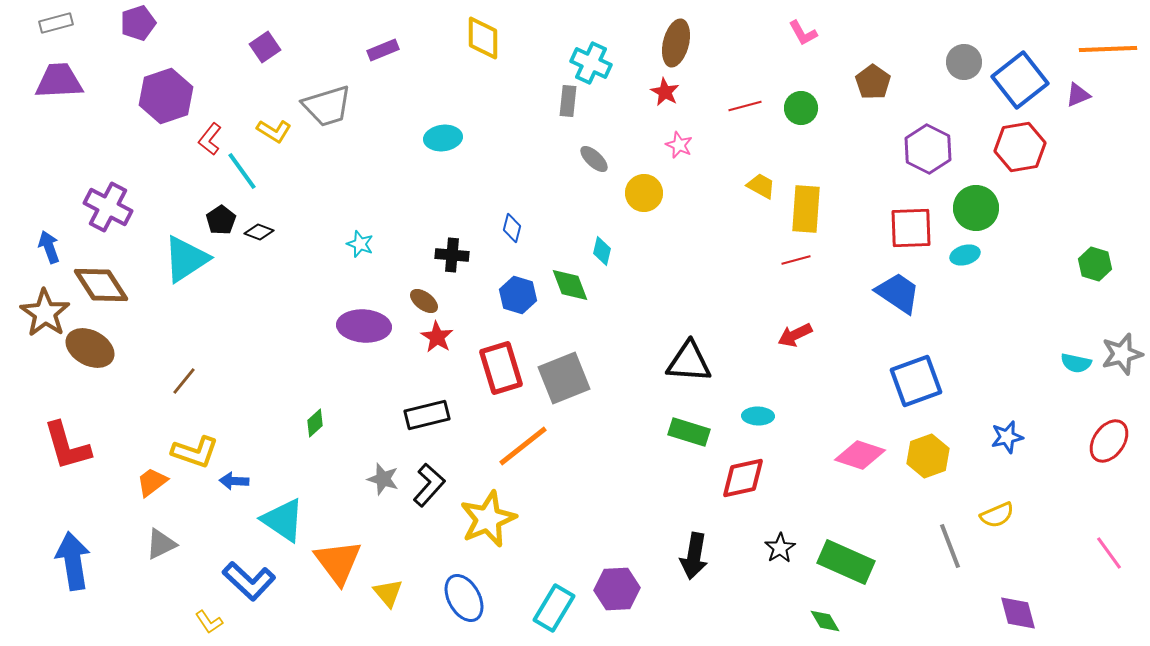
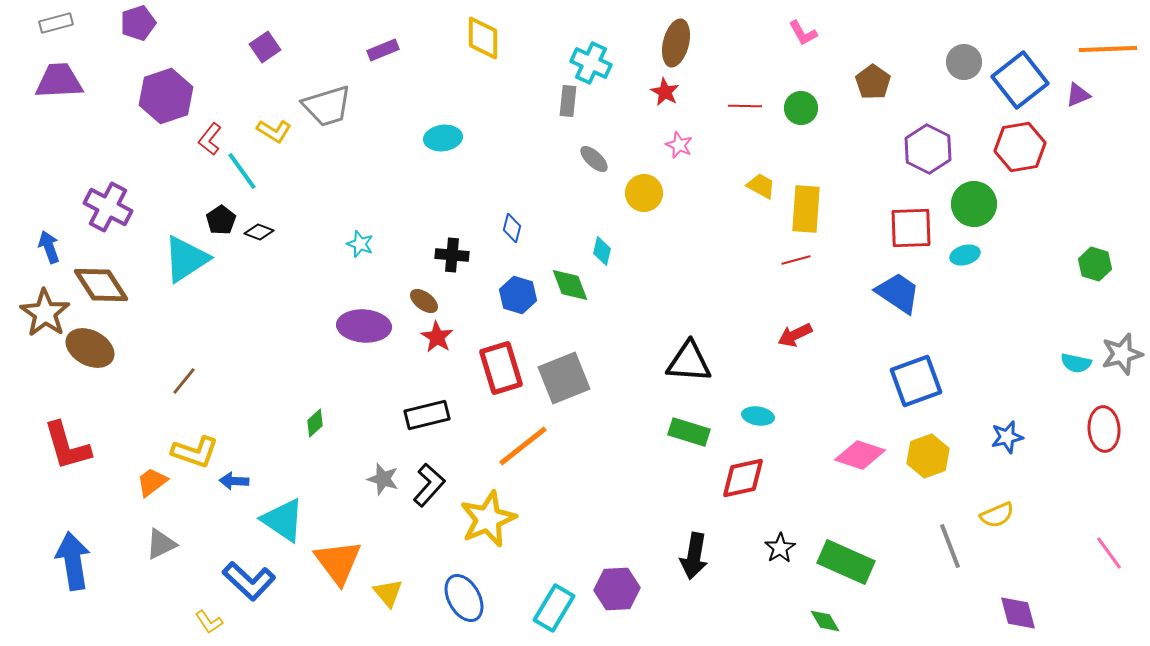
red line at (745, 106): rotated 16 degrees clockwise
green circle at (976, 208): moved 2 px left, 4 px up
cyan ellipse at (758, 416): rotated 8 degrees clockwise
red ellipse at (1109, 441): moved 5 px left, 12 px up; rotated 39 degrees counterclockwise
